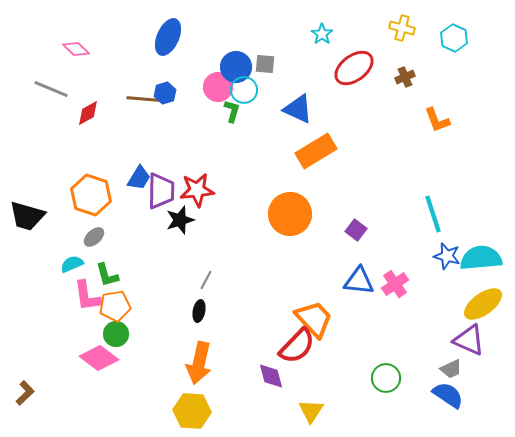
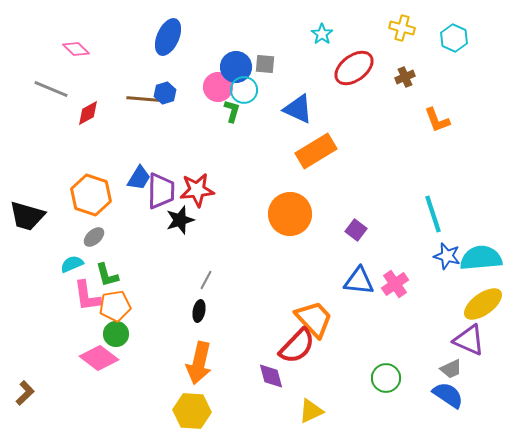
yellow triangle at (311, 411): rotated 32 degrees clockwise
